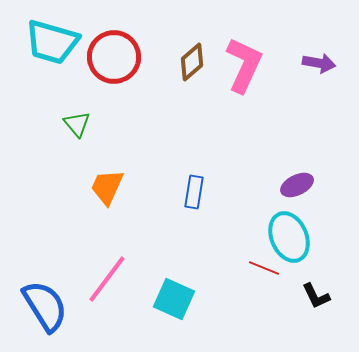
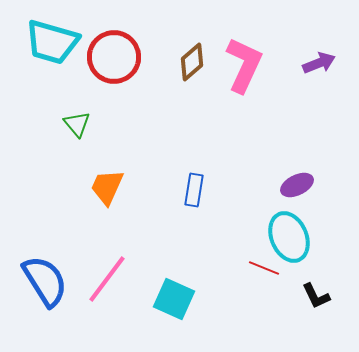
purple arrow: rotated 32 degrees counterclockwise
blue rectangle: moved 2 px up
blue semicircle: moved 25 px up
